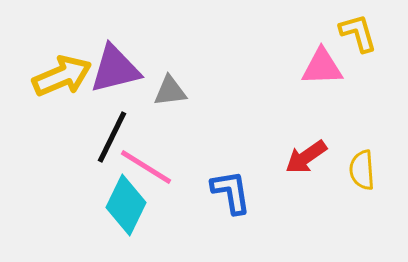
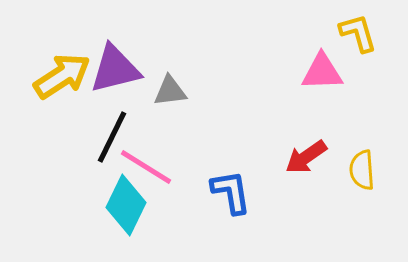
pink triangle: moved 5 px down
yellow arrow: rotated 10 degrees counterclockwise
